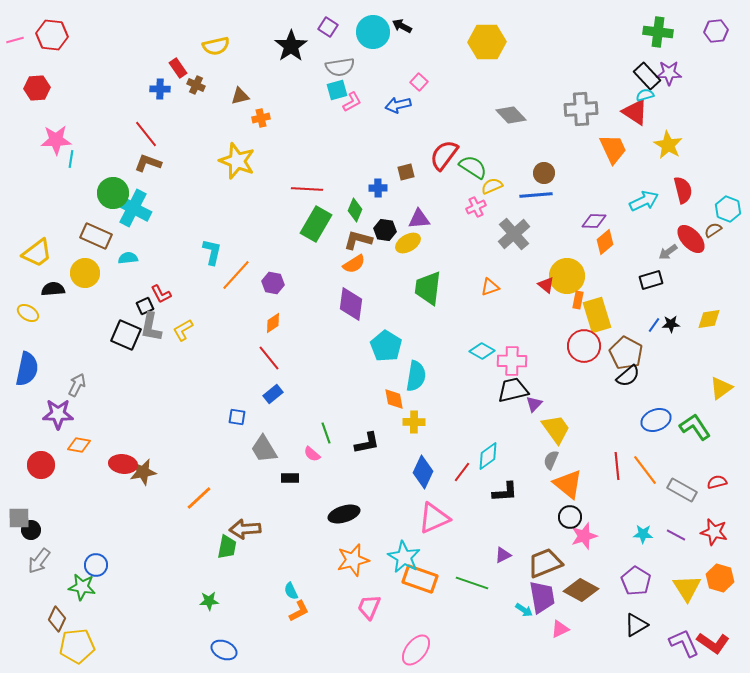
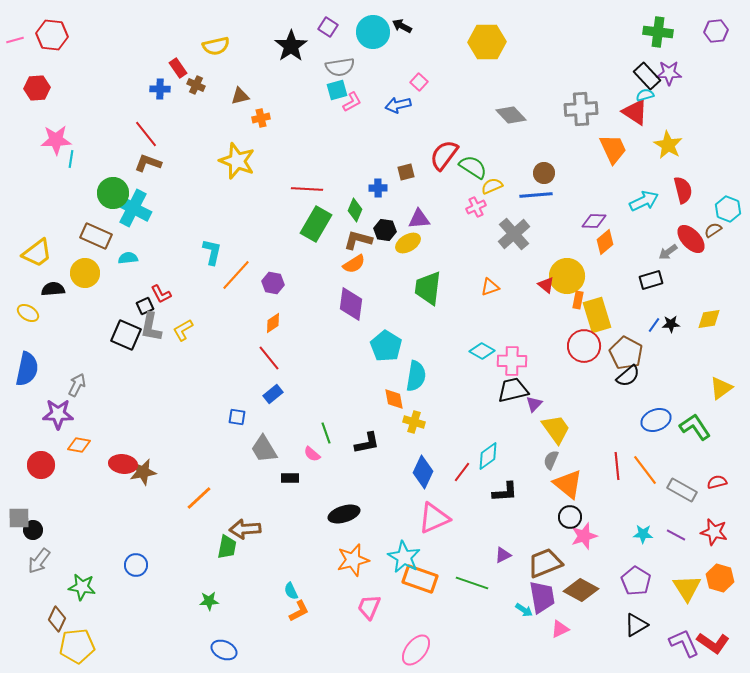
yellow cross at (414, 422): rotated 15 degrees clockwise
black circle at (31, 530): moved 2 px right
blue circle at (96, 565): moved 40 px right
